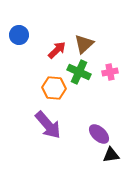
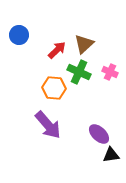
pink cross: rotated 35 degrees clockwise
